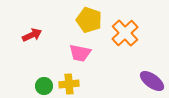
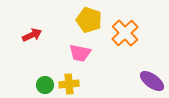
green circle: moved 1 px right, 1 px up
